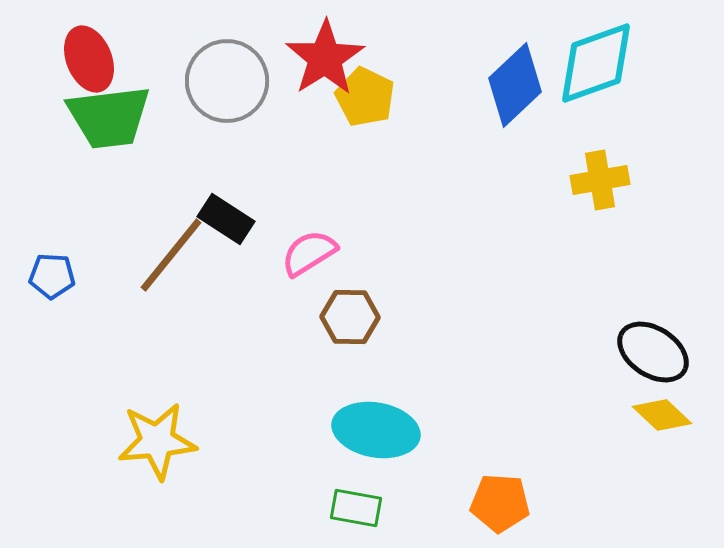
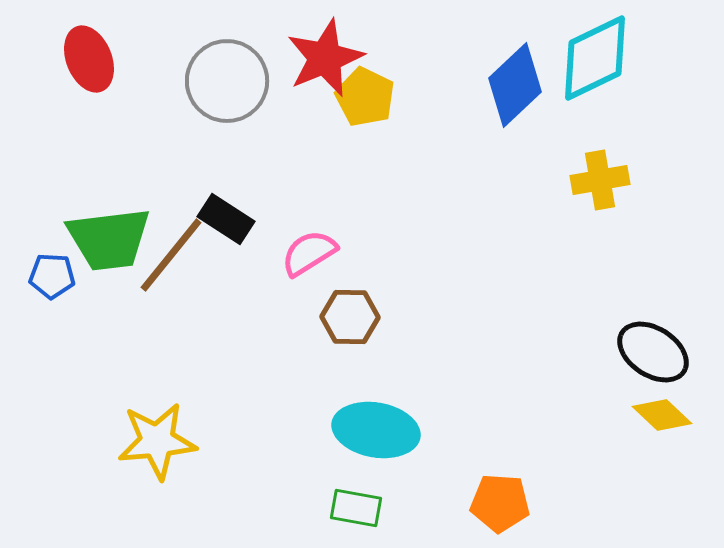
red star: rotated 10 degrees clockwise
cyan diamond: moved 1 px left, 5 px up; rotated 6 degrees counterclockwise
green trapezoid: moved 122 px down
